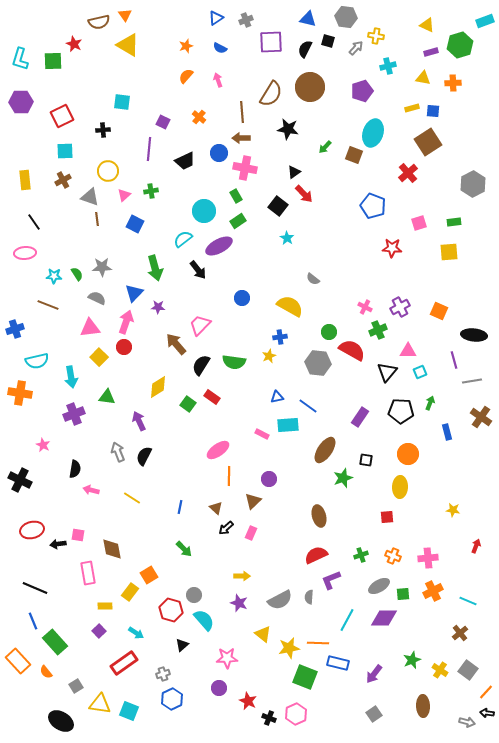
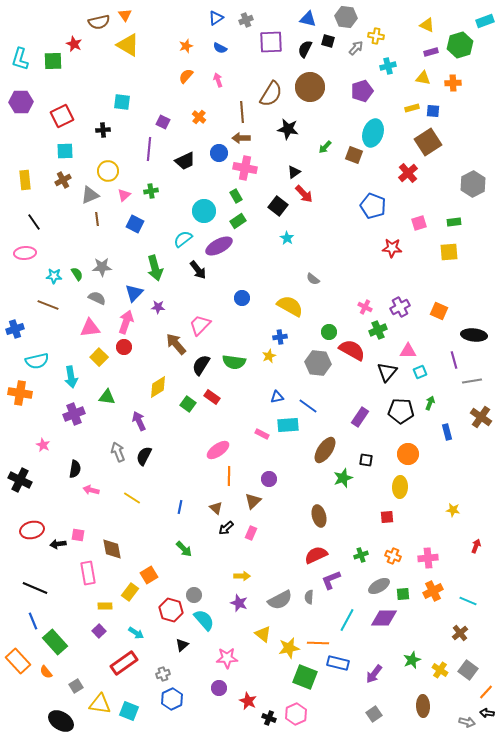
gray triangle at (90, 197): moved 2 px up; rotated 42 degrees counterclockwise
